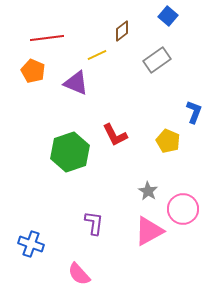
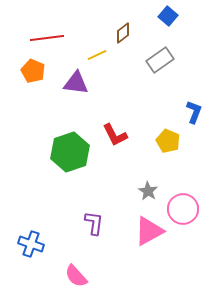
brown diamond: moved 1 px right, 2 px down
gray rectangle: moved 3 px right
purple triangle: rotated 16 degrees counterclockwise
pink semicircle: moved 3 px left, 2 px down
